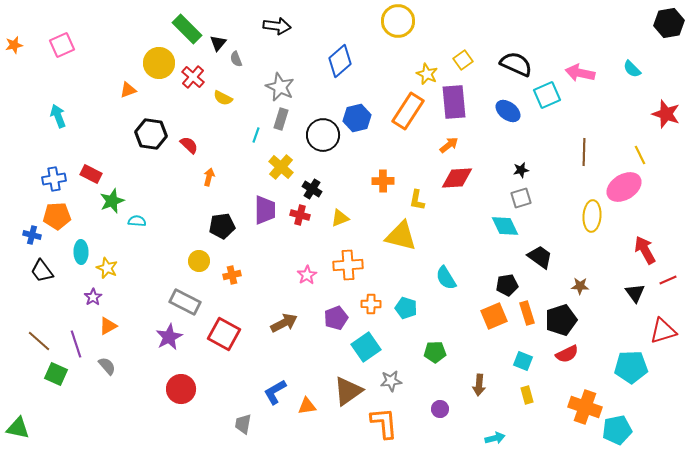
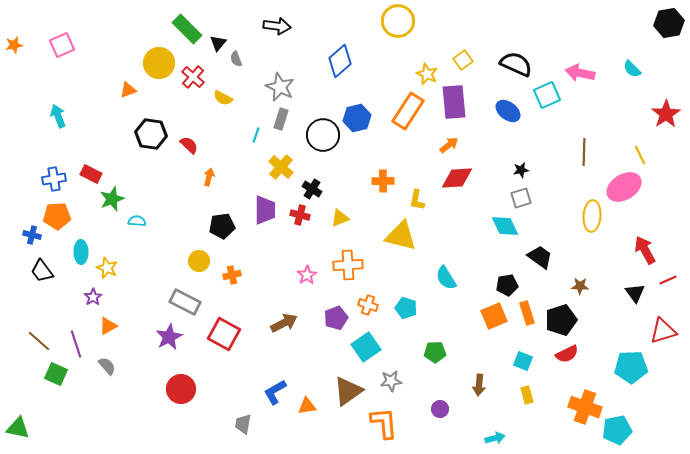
red star at (666, 114): rotated 20 degrees clockwise
green star at (112, 201): moved 2 px up
orange cross at (371, 304): moved 3 px left, 1 px down; rotated 18 degrees clockwise
